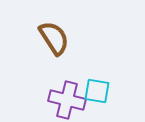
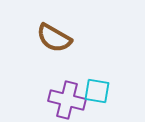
brown semicircle: rotated 153 degrees clockwise
